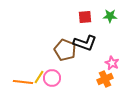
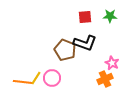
yellow line: moved 3 px left, 1 px down
